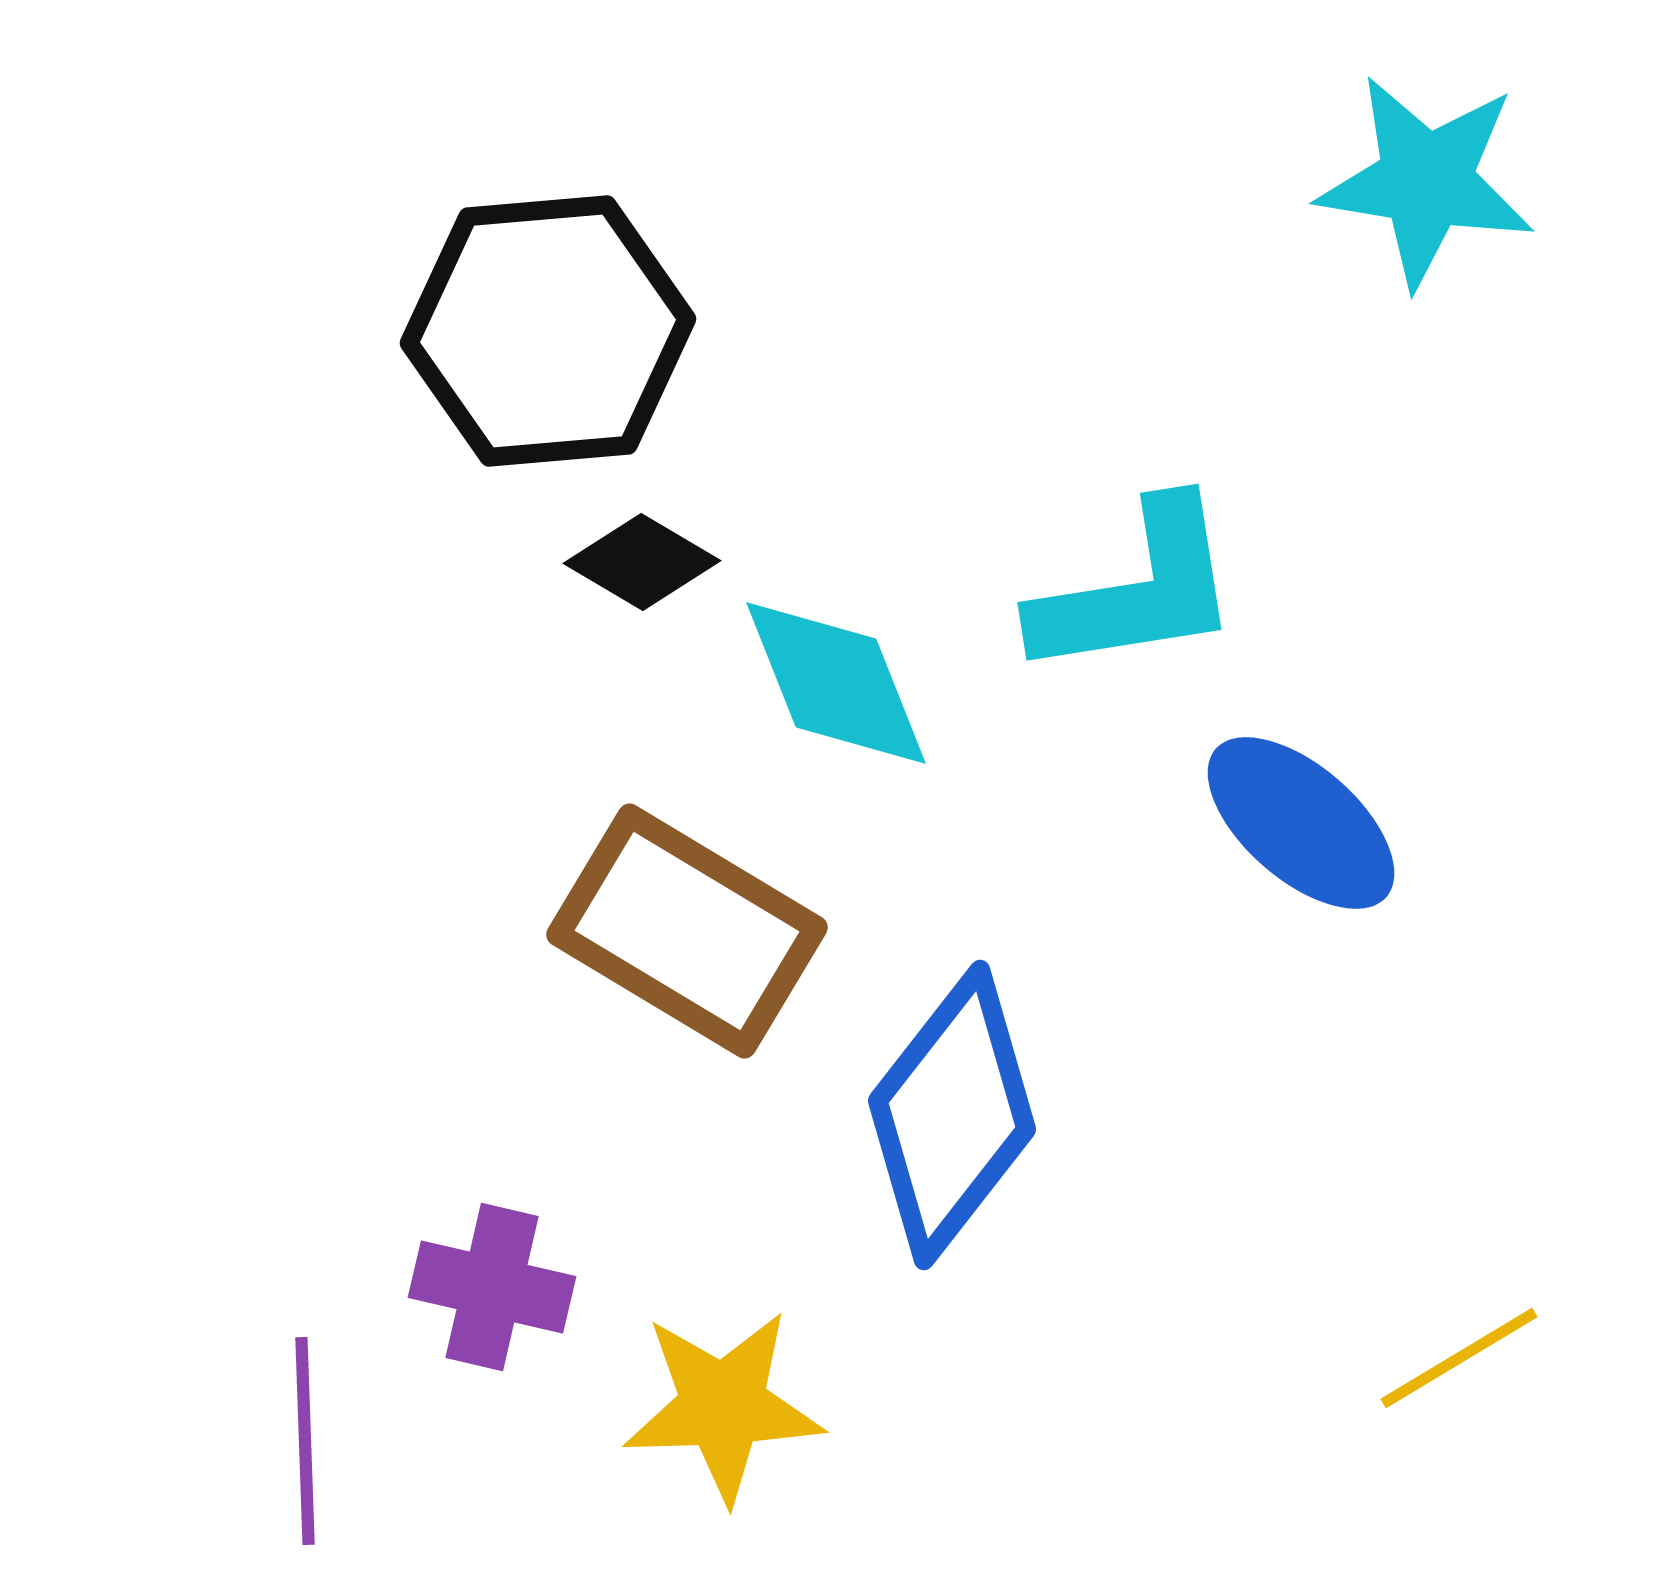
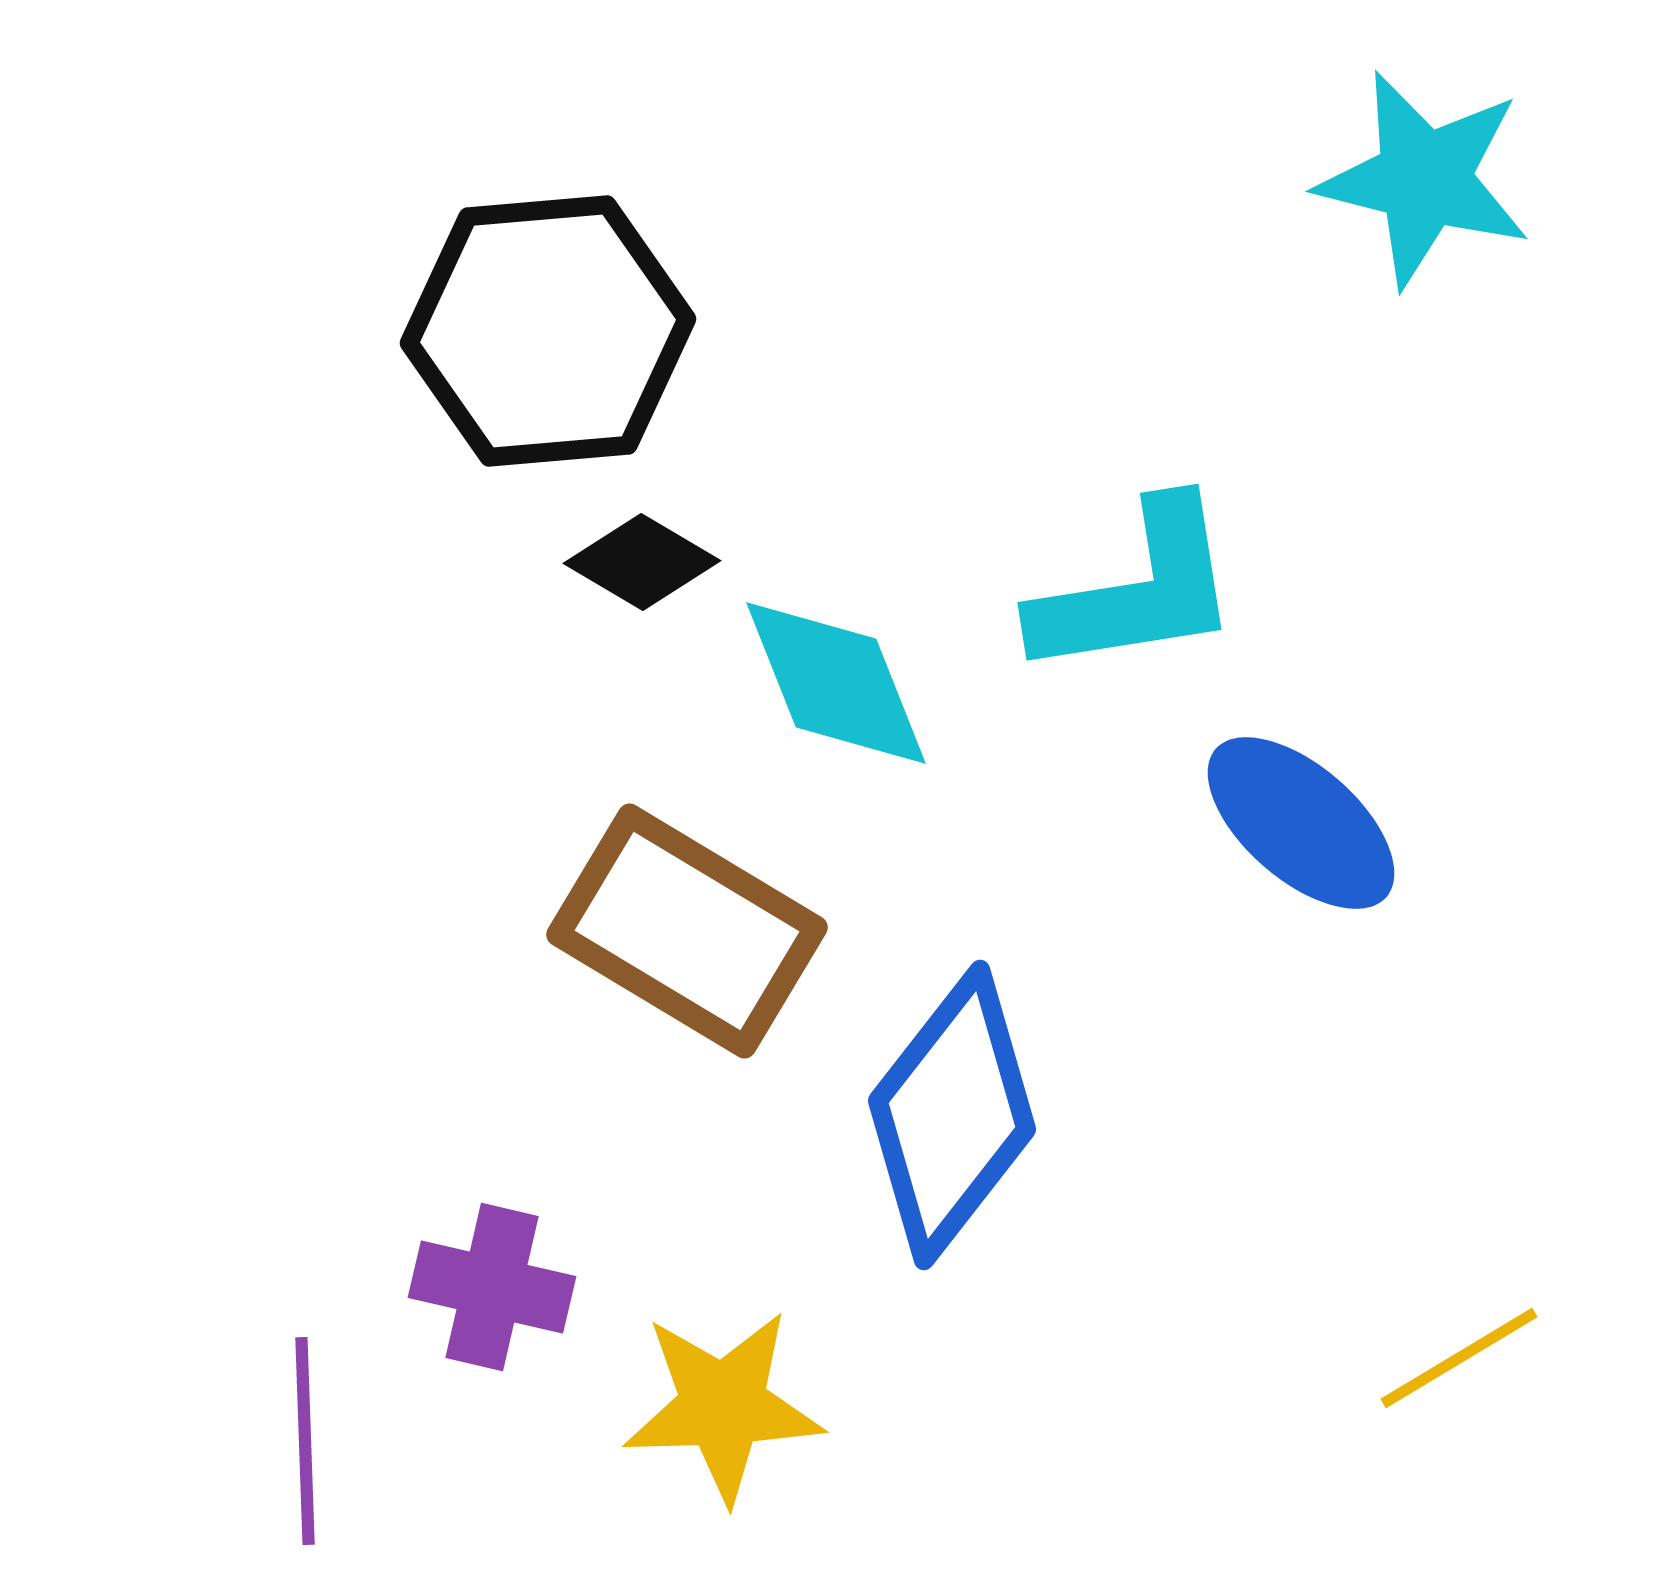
cyan star: moved 2 px left, 2 px up; rotated 5 degrees clockwise
